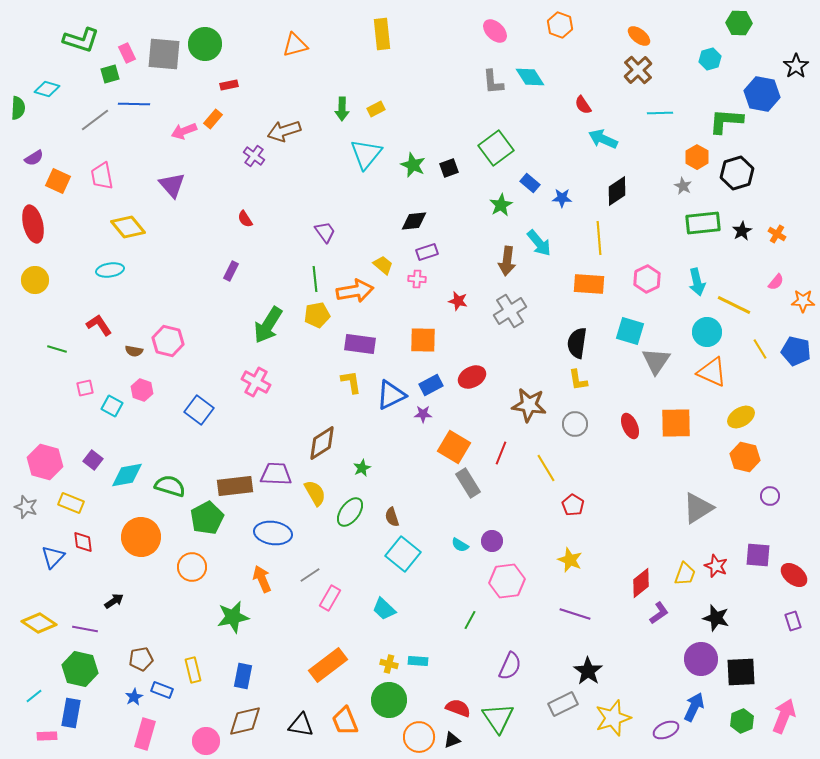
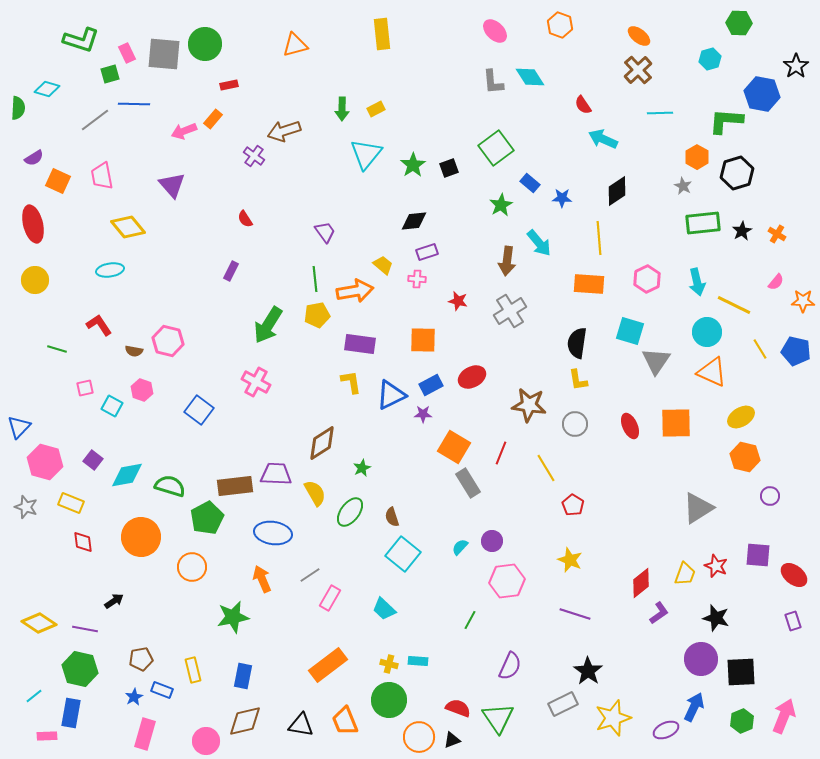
green star at (413, 165): rotated 15 degrees clockwise
cyan semicircle at (460, 545): moved 2 px down; rotated 102 degrees clockwise
blue triangle at (53, 557): moved 34 px left, 130 px up
